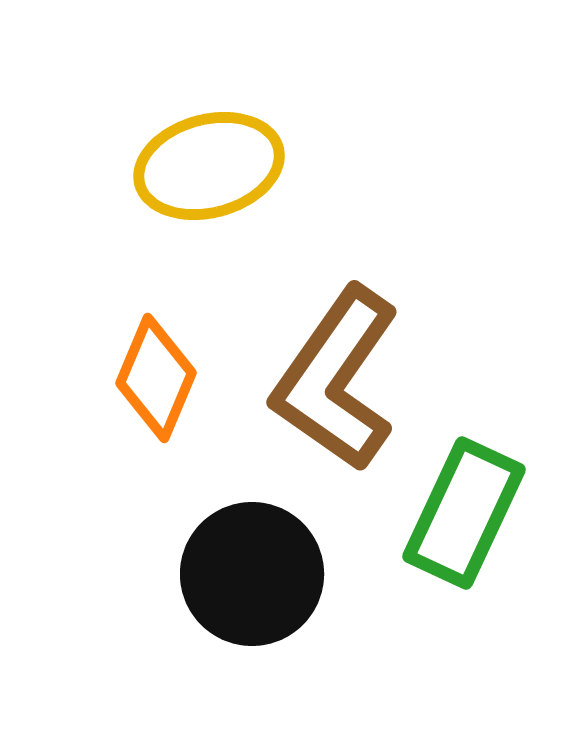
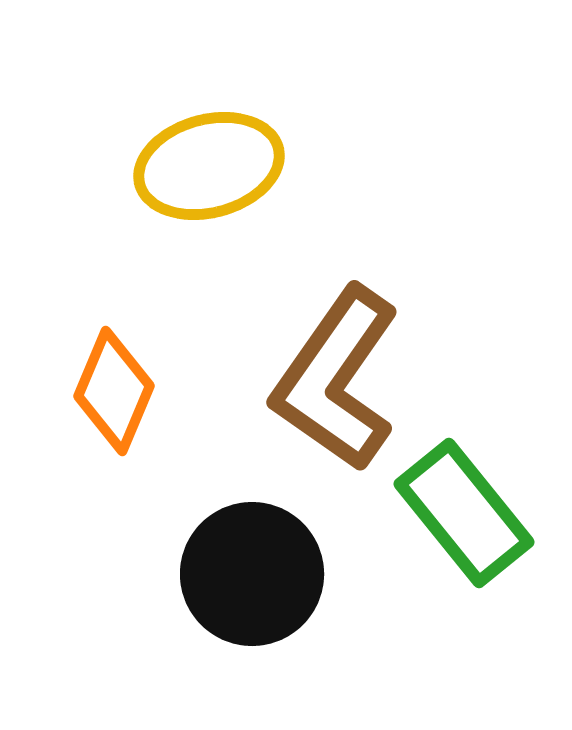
orange diamond: moved 42 px left, 13 px down
green rectangle: rotated 64 degrees counterclockwise
